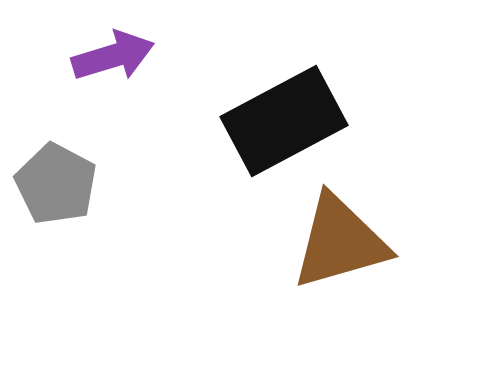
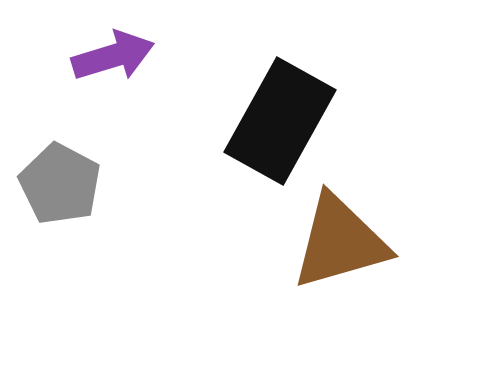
black rectangle: moved 4 px left; rotated 33 degrees counterclockwise
gray pentagon: moved 4 px right
